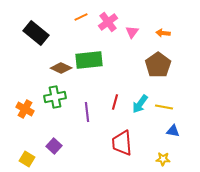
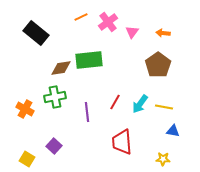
brown diamond: rotated 35 degrees counterclockwise
red line: rotated 14 degrees clockwise
red trapezoid: moved 1 px up
